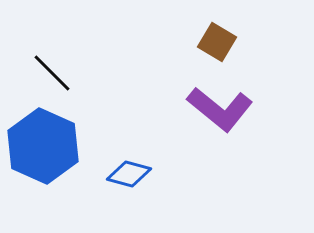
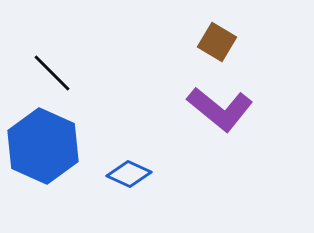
blue diamond: rotated 9 degrees clockwise
